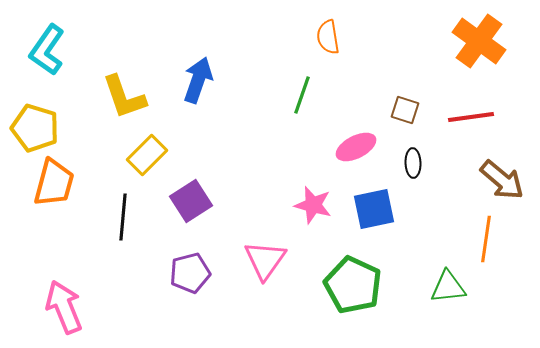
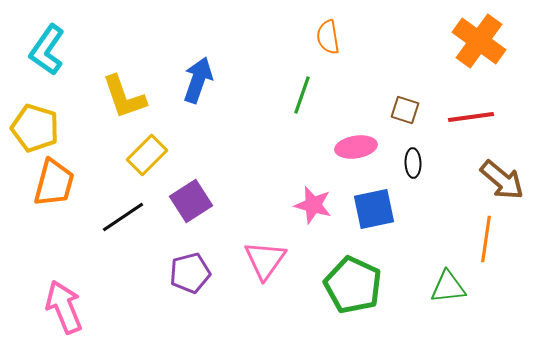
pink ellipse: rotated 18 degrees clockwise
black line: rotated 51 degrees clockwise
